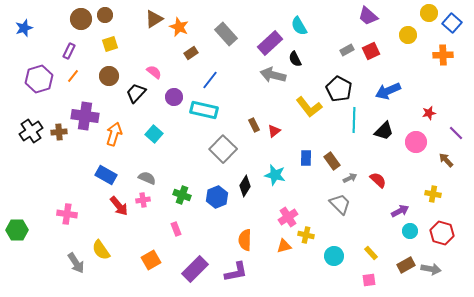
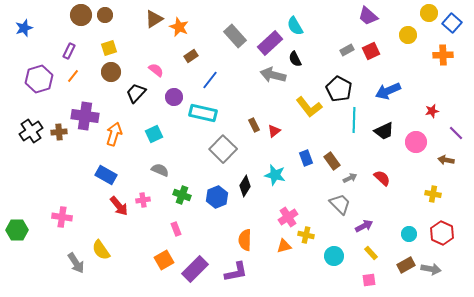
brown circle at (81, 19): moved 4 px up
cyan semicircle at (299, 26): moved 4 px left
gray rectangle at (226, 34): moved 9 px right, 2 px down
yellow square at (110, 44): moved 1 px left, 4 px down
brown rectangle at (191, 53): moved 3 px down
pink semicircle at (154, 72): moved 2 px right, 2 px up
brown circle at (109, 76): moved 2 px right, 4 px up
cyan rectangle at (204, 110): moved 1 px left, 3 px down
red star at (429, 113): moved 3 px right, 2 px up
black trapezoid at (384, 131): rotated 20 degrees clockwise
cyan square at (154, 134): rotated 24 degrees clockwise
blue rectangle at (306, 158): rotated 21 degrees counterclockwise
brown arrow at (446, 160): rotated 35 degrees counterclockwise
gray semicircle at (147, 178): moved 13 px right, 8 px up
red semicircle at (378, 180): moved 4 px right, 2 px up
purple arrow at (400, 211): moved 36 px left, 15 px down
pink cross at (67, 214): moved 5 px left, 3 px down
cyan circle at (410, 231): moved 1 px left, 3 px down
red hexagon at (442, 233): rotated 10 degrees clockwise
orange square at (151, 260): moved 13 px right
